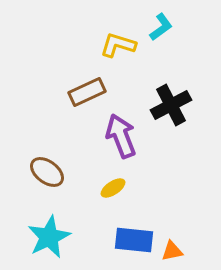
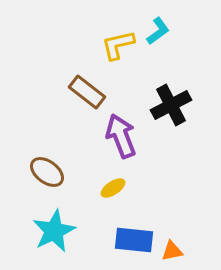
cyan L-shape: moved 3 px left, 4 px down
yellow L-shape: rotated 30 degrees counterclockwise
brown rectangle: rotated 63 degrees clockwise
cyan star: moved 5 px right, 6 px up
